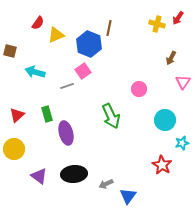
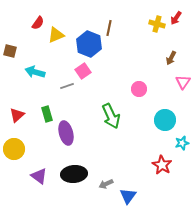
red arrow: moved 2 px left
